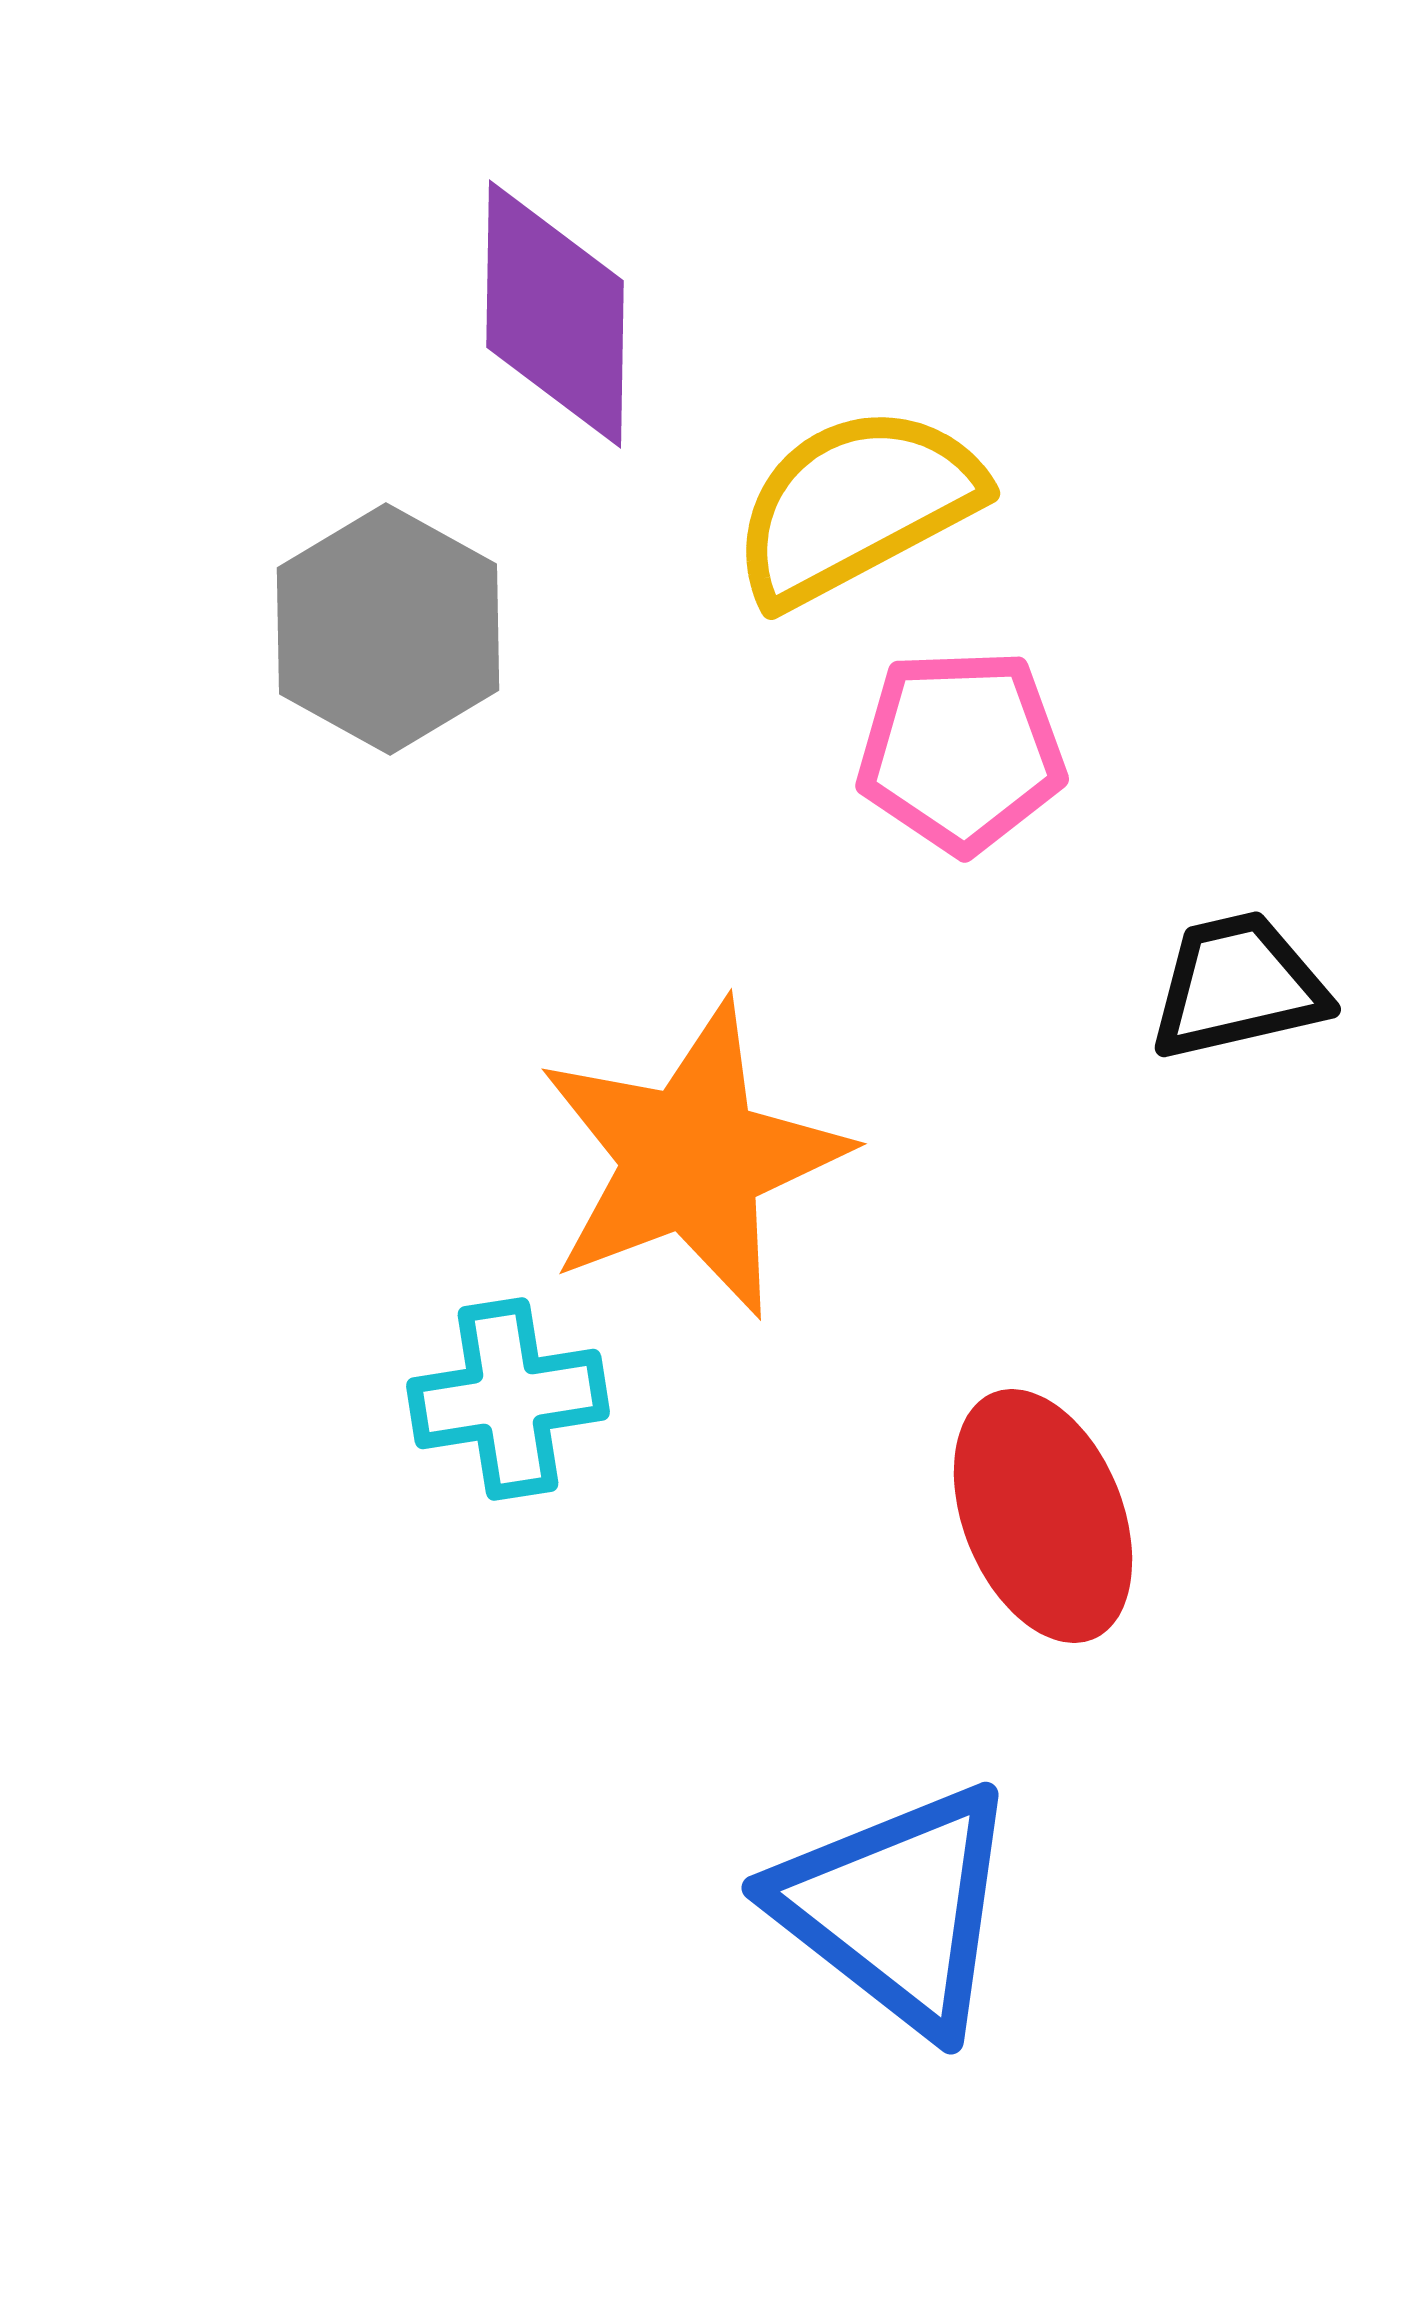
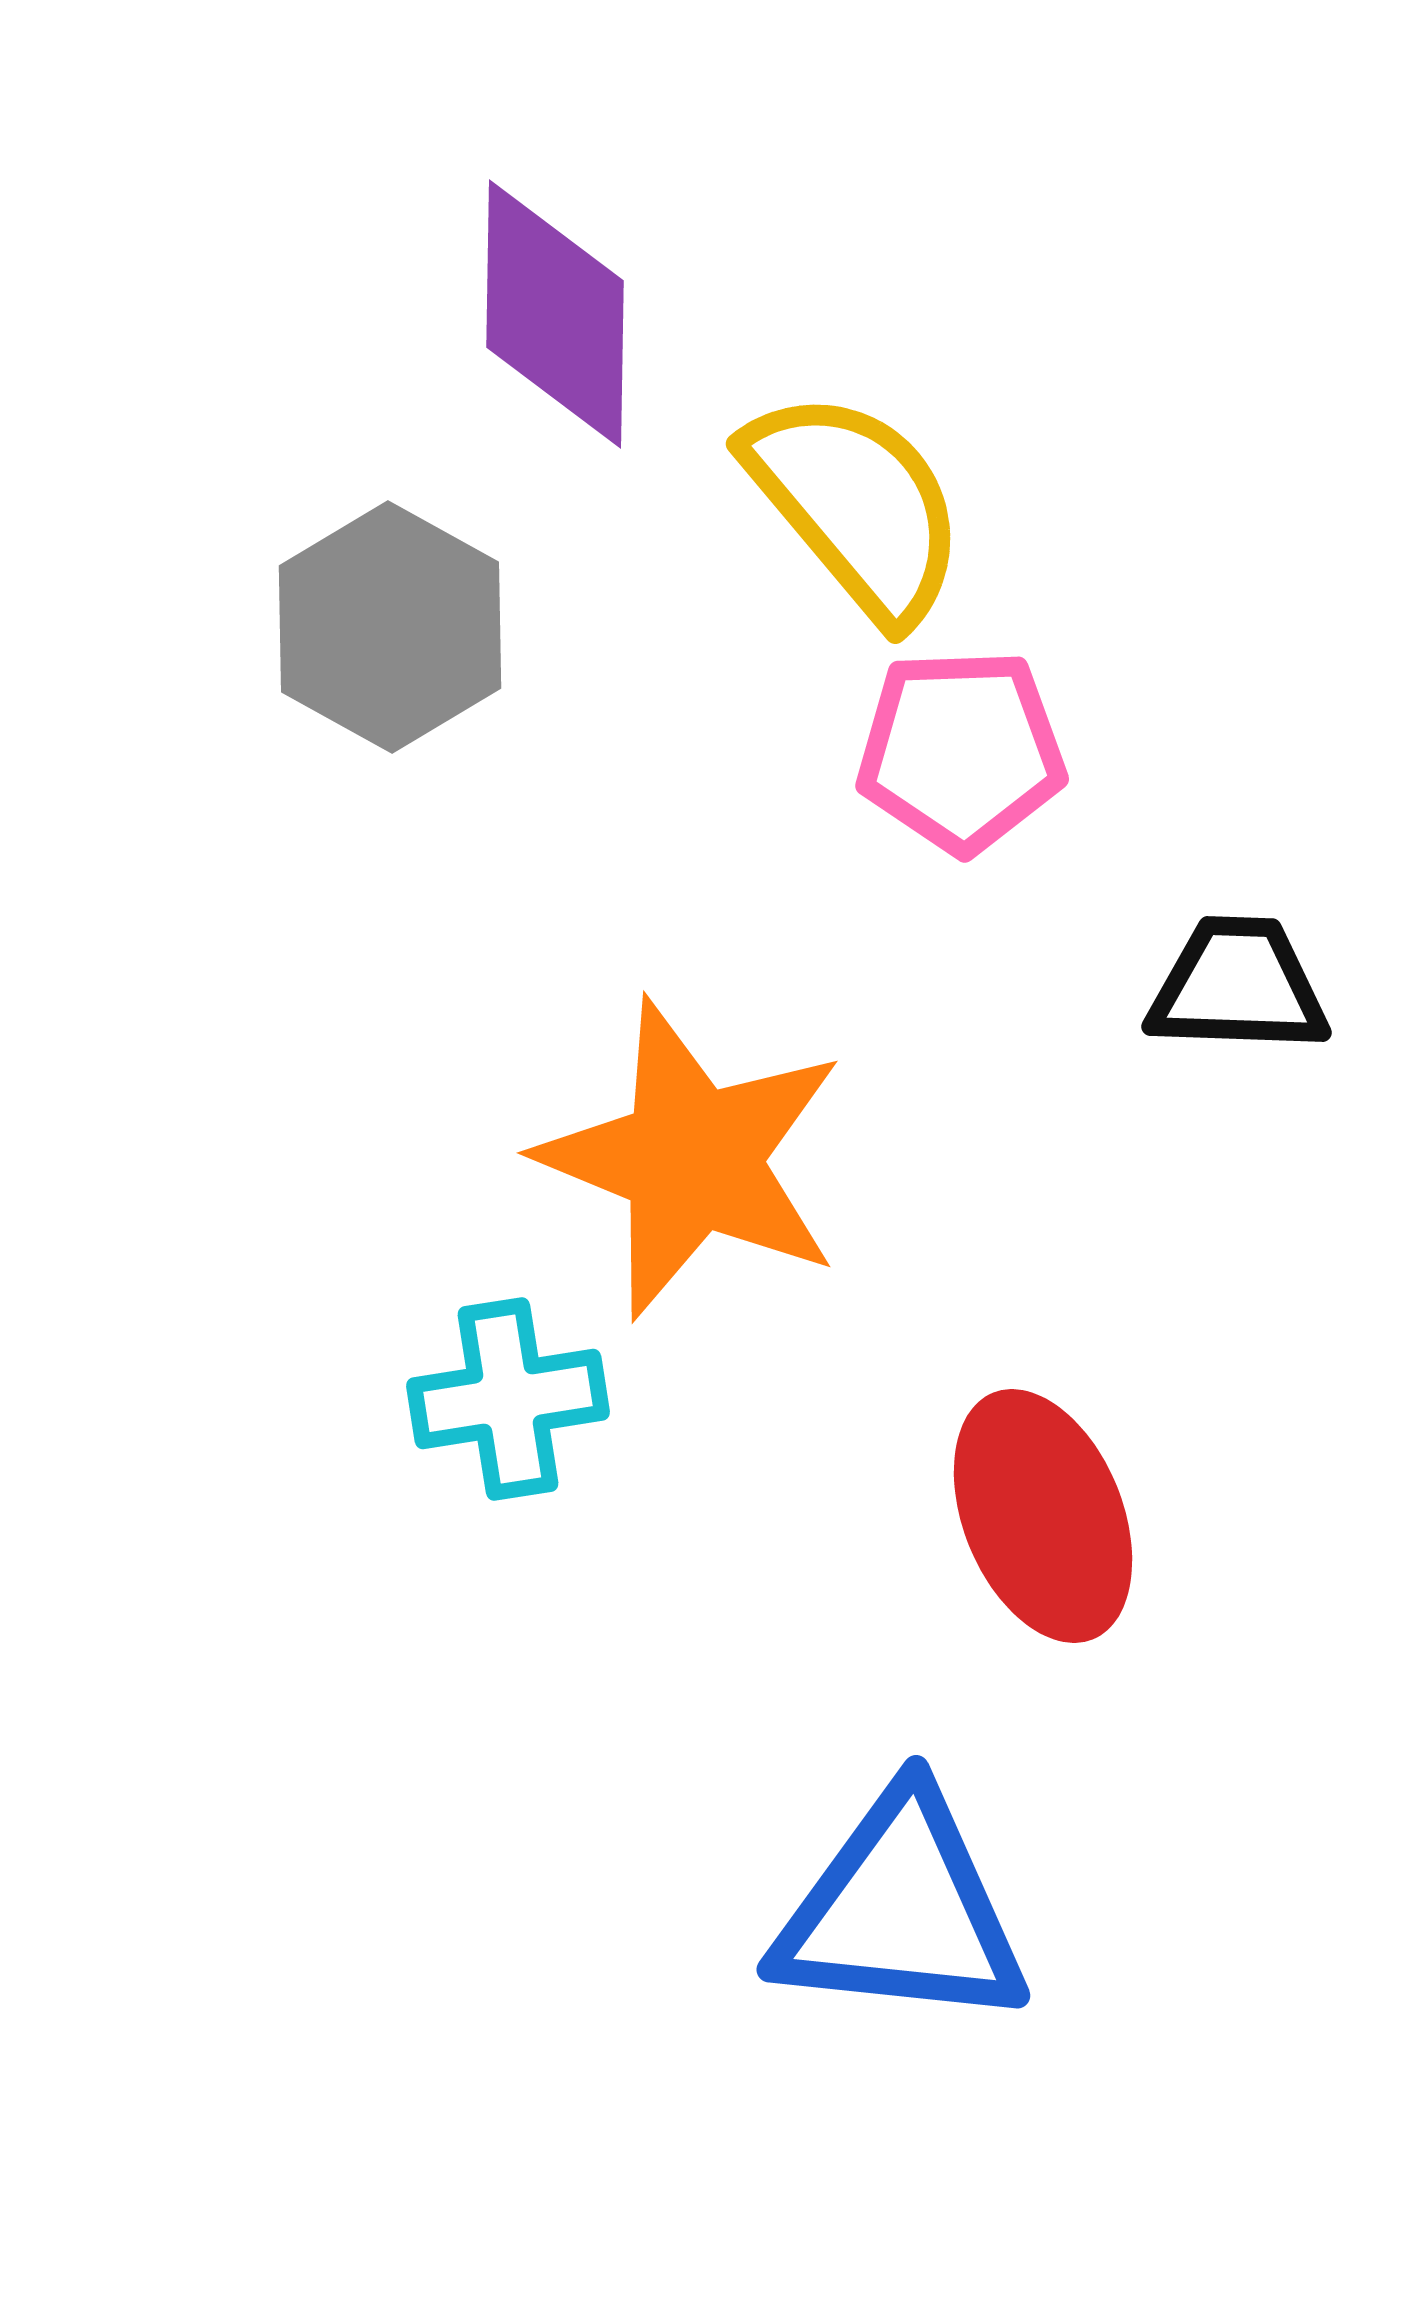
yellow semicircle: rotated 78 degrees clockwise
gray hexagon: moved 2 px right, 2 px up
black trapezoid: rotated 15 degrees clockwise
orange star: rotated 29 degrees counterclockwise
blue triangle: moved 4 px right, 3 px down; rotated 32 degrees counterclockwise
